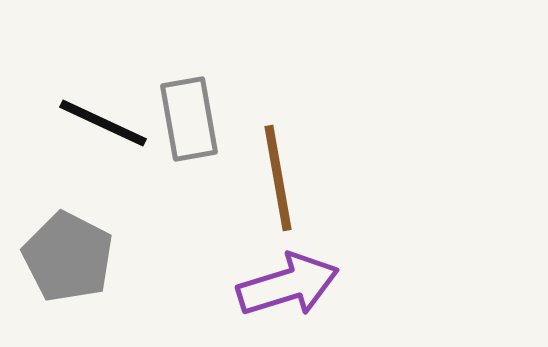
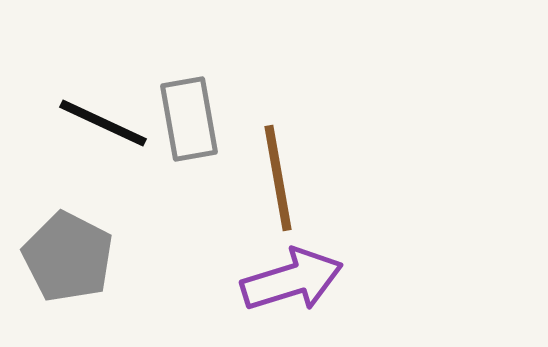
purple arrow: moved 4 px right, 5 px up
